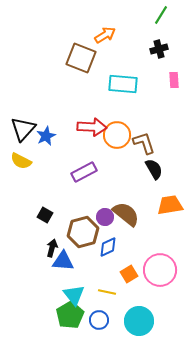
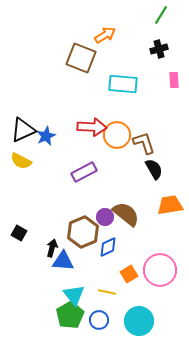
black triangle: moved 1 px down; rotated 24 degrees clockwise
black square: moved 26 px left, 18 px down
brown hexagon: rotated 8 degrees counterclockwise
